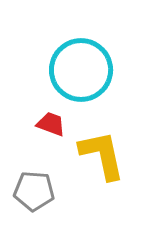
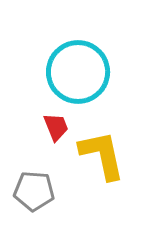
cyan circle: moved 3 px left, 2 px down
red trapezoid: moved 5 px right, 3 px down; rotated 48 degrees clockwise
